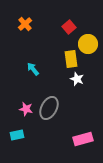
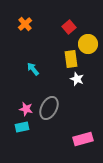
cyan rectangle: moved 5 px right, 8 px up
